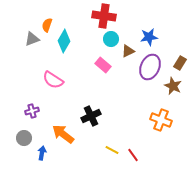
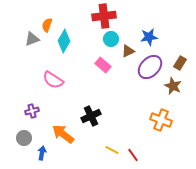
red cross: rotated 15 degrees counterclockwise
purple ellipse: rotated 20 degrees clockwise
